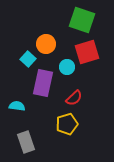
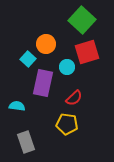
green square: rotated 24 degrees clockwise
yellow pentagon: rotated 25 degrees clockwise
